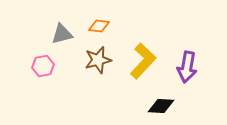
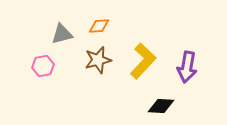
orange diamond: rotated 10 degrees counterclockwise
